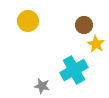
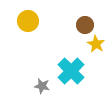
brown circle: moved 1 px right
cyan cross: moved 3 px left, 1 px down; rotated 16 degrees counterclockwise
